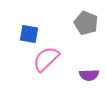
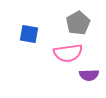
gray pentagon: moved 8 px left; rotated 20 degrees clockwise
pink semicircle: moved 22 px right, 6 px up; rotated 144 degrees counterclockwise
